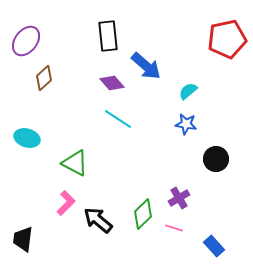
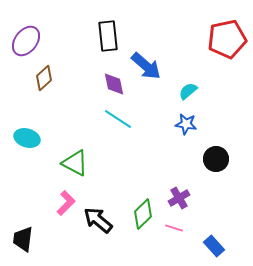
purple diamond: moved 2 px right, 1 px down; rotated 30 degrees clockwise
